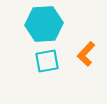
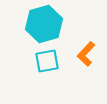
cyan hexagon: rotated 12 degrees counterclockwise
